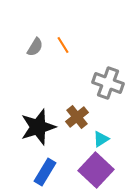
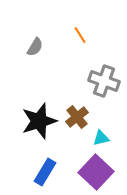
orange line: moved 17 px right, 10 px up
gray cross: moved 4 px left, 2 px up
black star: moved 1 px right, 6 px up
cyan triangle: moved 1 px up; rotated 18 degrees clockwise
purple square: moved 2 px down
